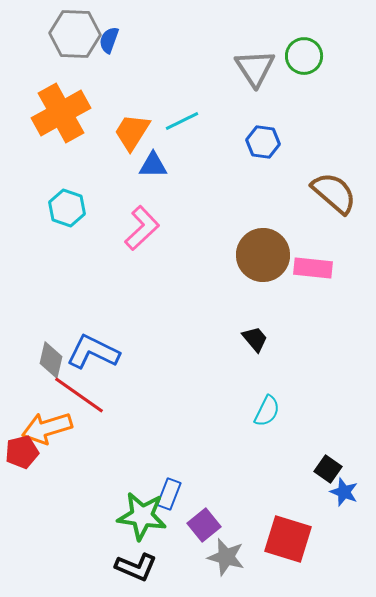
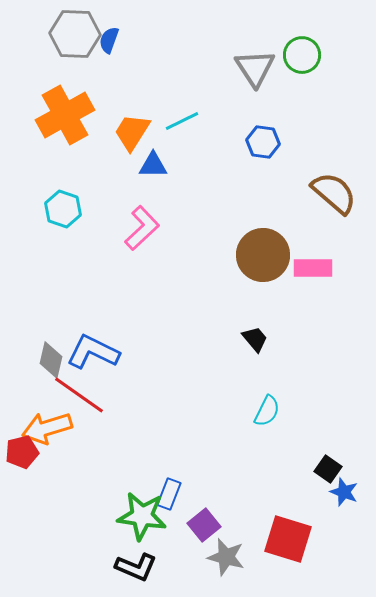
green circle: moved 2 px left, 1 px up
orange cross: moved 4 px right, 2 px down
cyan hexagon: moved 4 px left, 1 px down
pink rectangle: rotated 6 degrees counterclockwise
